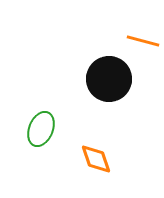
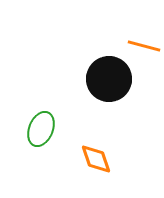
orange line: moved 1 px right, 5 px down
